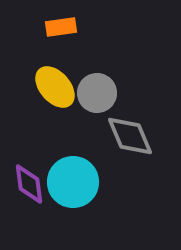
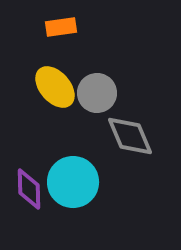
purple diamond: moved 5 px down; rotated 6 degrees clockwise
